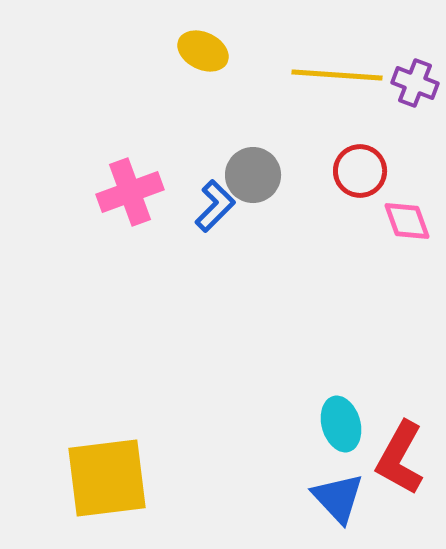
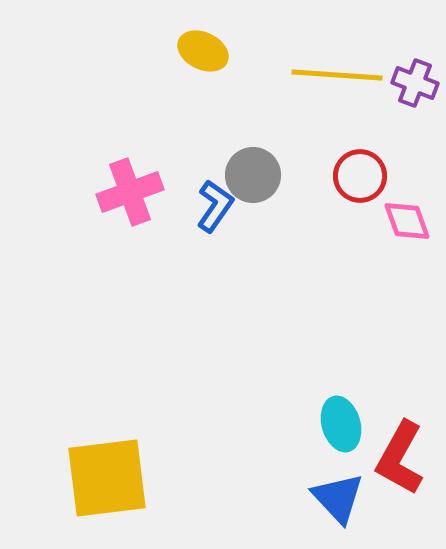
red circle: moved 5 px down
blue L-shape: rotated 10 degrees counterclockwise
